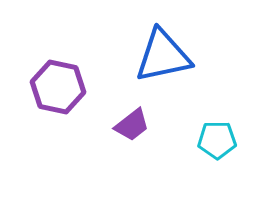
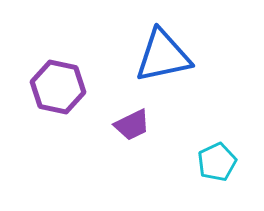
purple trapezoid: rotated 12 degrees clockwise
cyan pentagon: moved 22 px down; rotated 24 degrees counterclockwise
